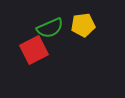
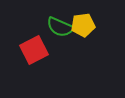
green semicircle: moved 10 px right, 1 px up; rotated 48 degrees clockwise
